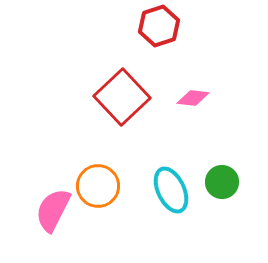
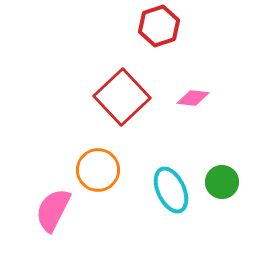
orange circle: moved 16 px up
